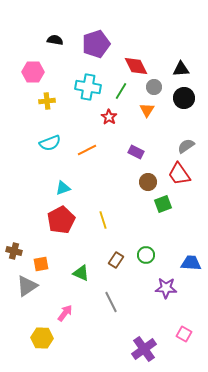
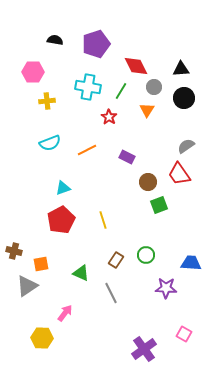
purple rectangle: moved 9 px left, 5 px down
green square: moved 4 px left, 1 px down
gray line: moved 9 px up
